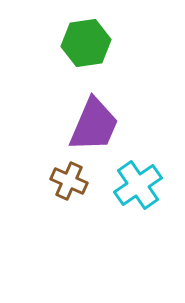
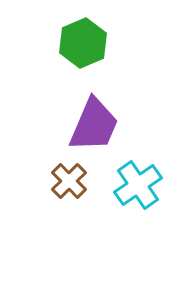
green hexagon: moved 3 px left; rotated 15 degrees counterclockwise
brown cross: rotated 21 degrees clockwise
